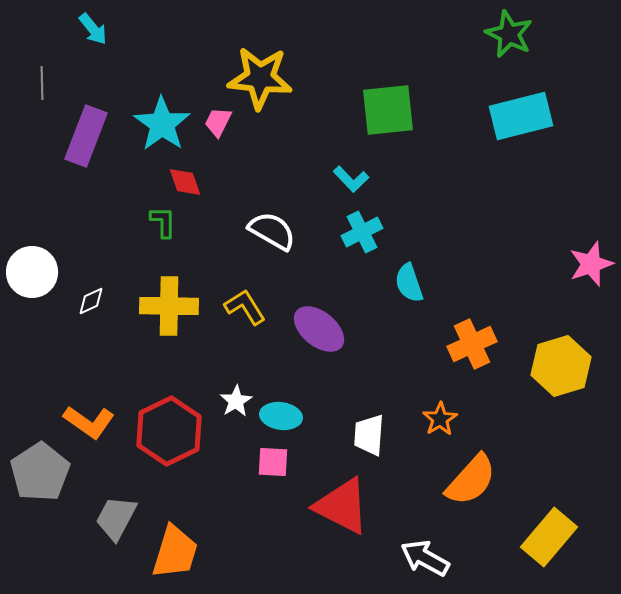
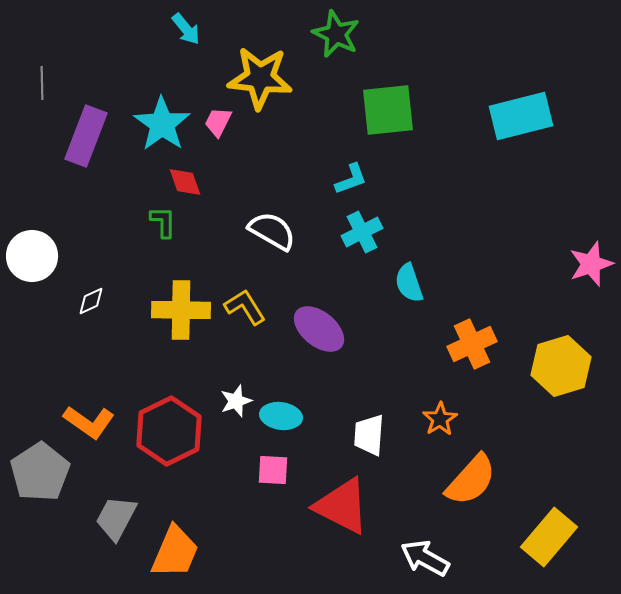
cyan arrow: moved 93 px right
green star: moved 173 px left
cyan L-shape: rotated 66 degrees counterclockwise
white circle: moved 16 px up
yellow cross: moved 12 px right, 4 px down
white star: rotated 12 degrees clockwise
pink square: moved 8 px down
orange trapezoid: rotated 6 degrees clockwise
